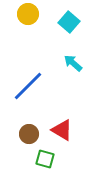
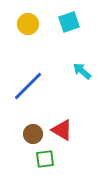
yellow circle: moved 10 px down
cyan square: rotated 30 degrees clockwise
cyan arrow: moved 9 px right, 8 px down
brown circle: moved 4 px right
green square: rotated 24 degrees counterclockwise
